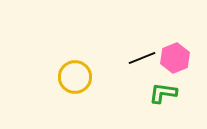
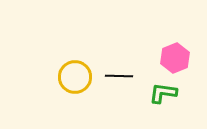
black line: moved 23 px left, 18 px down; rotated 24 degrees clockwise
